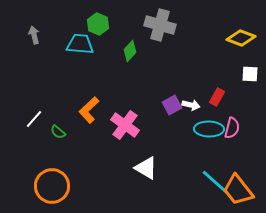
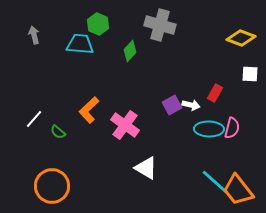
red rectangle: moved 2 px left, 4 px up
